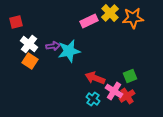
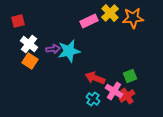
red square: moved 2 px right, 1 px up
purple arrow: moved 3 px down
